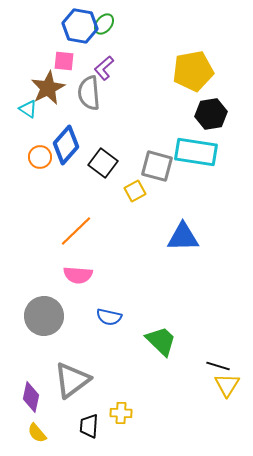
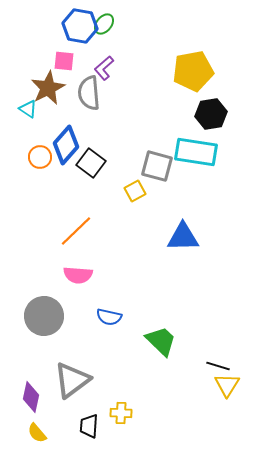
black square: moved 12 px left
